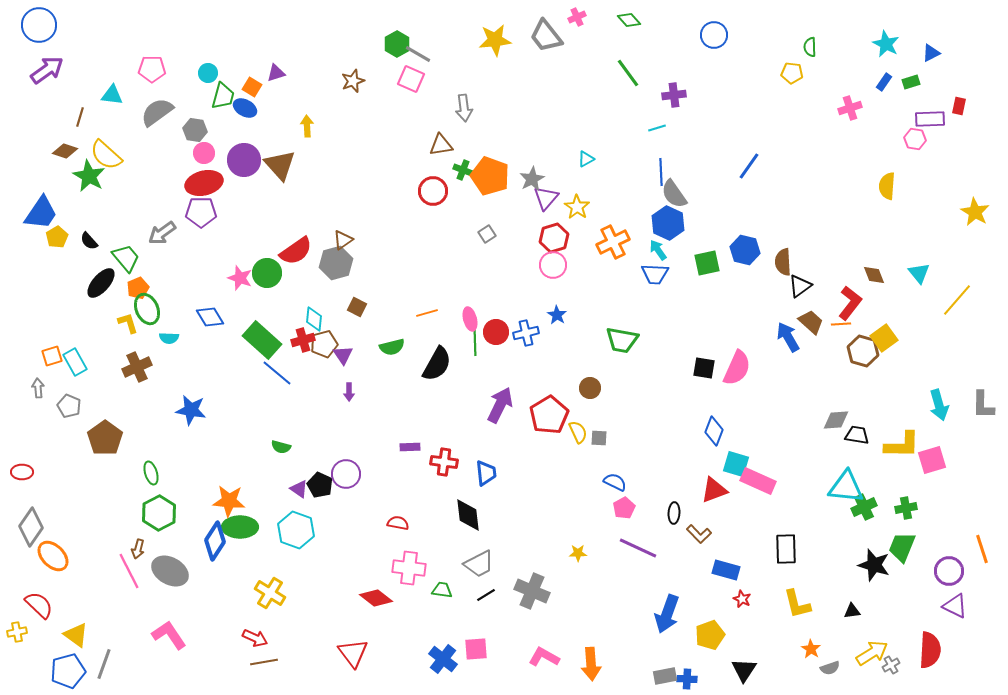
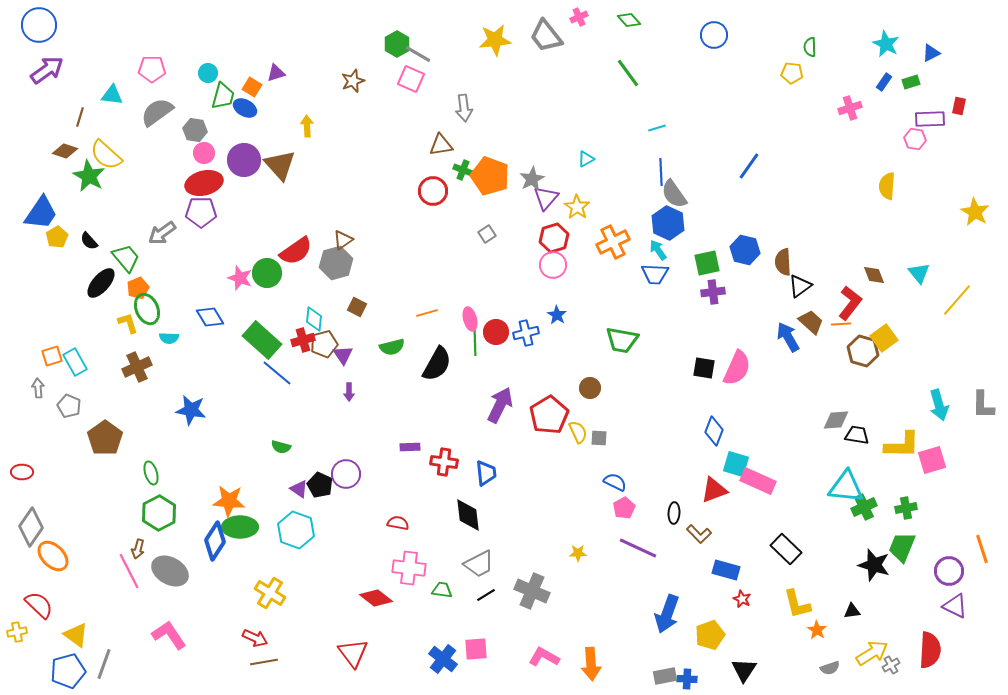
pink cross at (577, 17): moved 2 px right
purple cross at (674, 95): moved 39 px right, 197 px down
black rectangle at (786, 549): rotated 44 degrees counterclockwise
orange star at (811, 649): moved 6 px right, 19 px up
